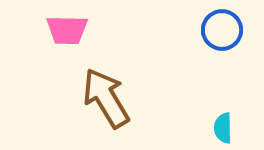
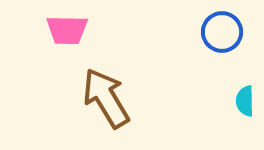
blue circle: moved 2 px down
cyan semicircle: moved 22 px right, 27 px up
